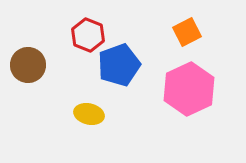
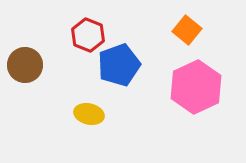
orange square: moved 2 px up; rotated 24 degrees counterclockwise
brown circle: moved 3 px left
pink hexagon: moved 7 px right, 2 px up
